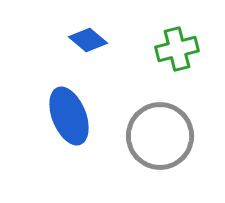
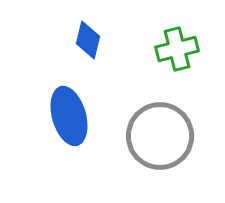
blue diamond: rotated 63 degrees clockwise
blue ellipse: rotated 6 degrees clockwise
